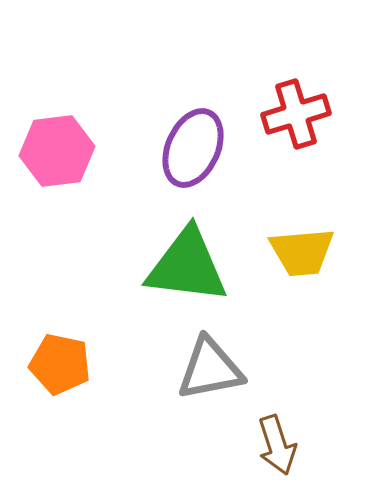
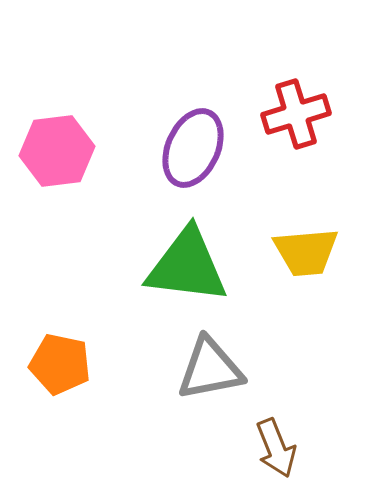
yellow trapezoid: moved 4 px right
brown arrow: moved 1 px left, 3 px down; rotated 4 degrees counterclockwise
